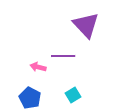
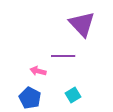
purple triangle: moved 4 px left, 1 px up
pink arrow: moved 4 px down
